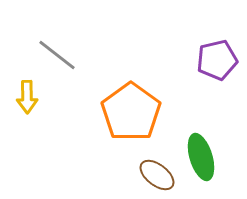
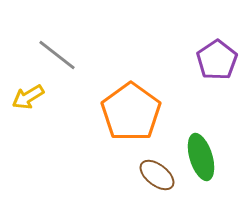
purple pentagon: rotated 21 degrees counterclockwise
yellow arrow: moved 1 px right; rotated 60 degrees clockwise
